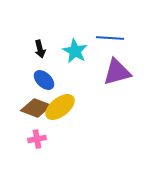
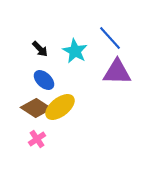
blue line: rotated 44 degrees clockwise
black arrow: rotated 30 degrees counterclockwise
purple triangle: rotated 16 degrees clockwise
brown diamond: rotated 12 degrees clockwise
pink cross: rotated 24 degrees counterclockwise
